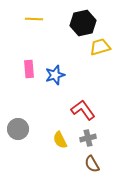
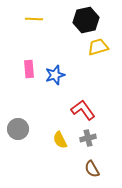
black hexagon: moved 3 px right, 3 px up
yellow trapezoid: moved 2 px left
brown semicircle: moved 5 px down
